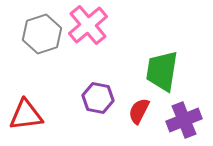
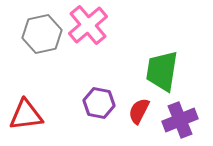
gray hexagon: rotated 6 degrees clockwise
purple hexagon: moved 1 px right, 5 px down
purple cross: moved 4 px left
